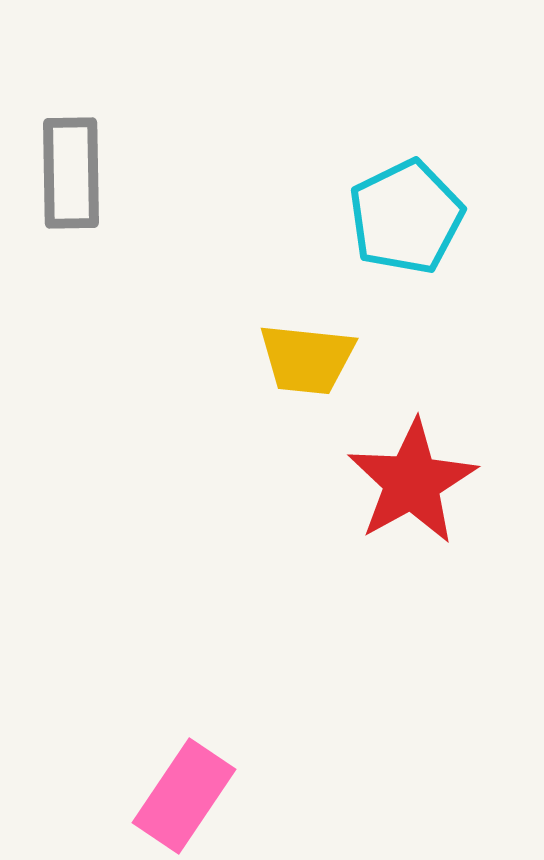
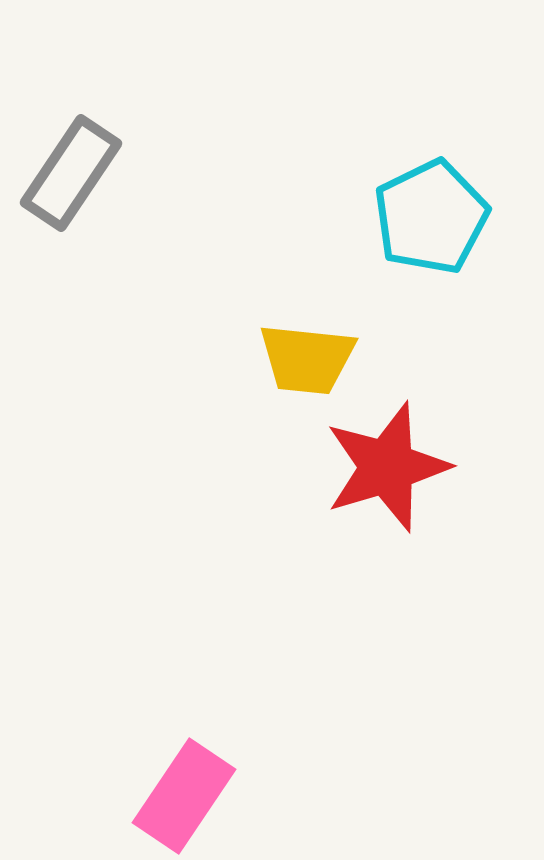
gray rectangle: rotated 35 degrees clockwise
cyan pentagon: moved 25 px right
red star: moved 25 px left, 15 px up; rotated 12 degrees clockwise
